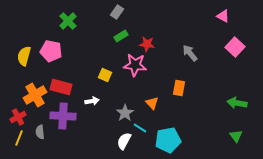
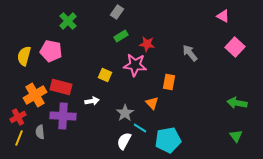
orange rectangle: moved 10 px left, 6 px up
